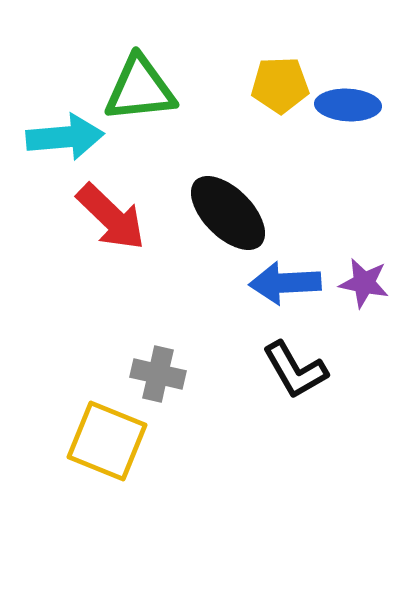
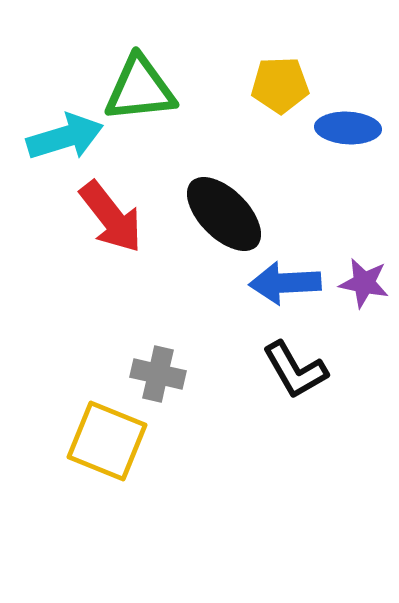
blue ellipse: moved 23 px down
cyan arrow: rotated 12 degrees counterclockwise
black ellipse: moved 4 px left, 1 px down
red arrow: rotated 8 degrees clockwise
